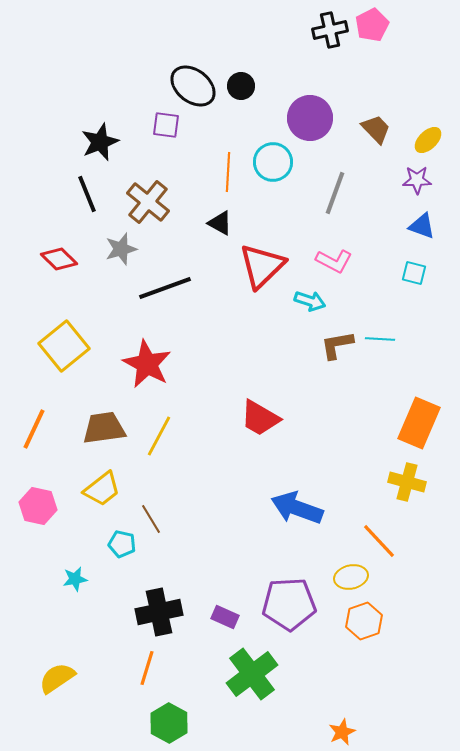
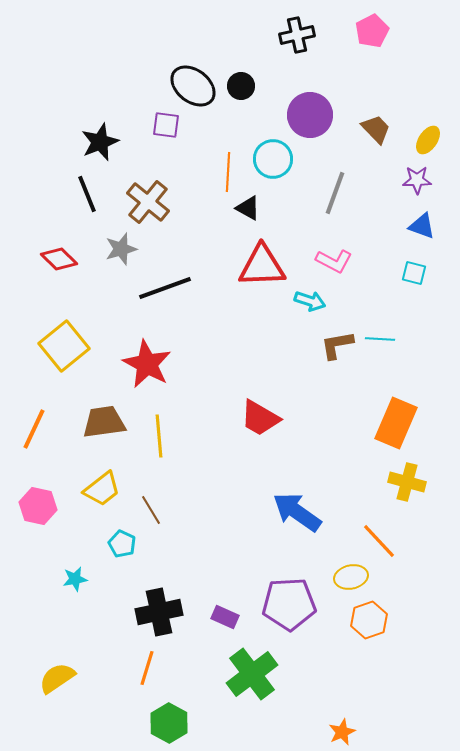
pink pentagon at (372, 25): moved 6 px down
black cross at (330, 30): moved 33 px left, 5 px down
purple circle at (310, 118): moved 3 px up
yellow ellipse at (428, 140): rotated 12 degrees counterclockwise
cyan circle at (273, 162): moved 3 px up
black triangle at (220, 223): moved 28 px right, 15 px up
red triangle at (262, 266): rotated 42 degrees clockwise
orange rectangle at (419, 423): moved 23 px left
brown trapezoid at (104, 428): moved 6 px up
yellow line at (159, 436): rotated 33 degrees counterclockwise
blue arrow at (297, 508): moved 4 px down; rotated 15 degrees clockwise
brown line at (151, 519): moved 9 px up
cyan pentagon at (122, 544): rotated 12 degrees clockwise
orange hexagon at (364, 621): moved 5 px right, 1 px up
